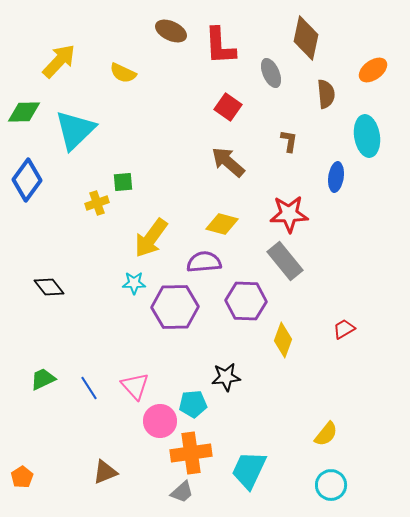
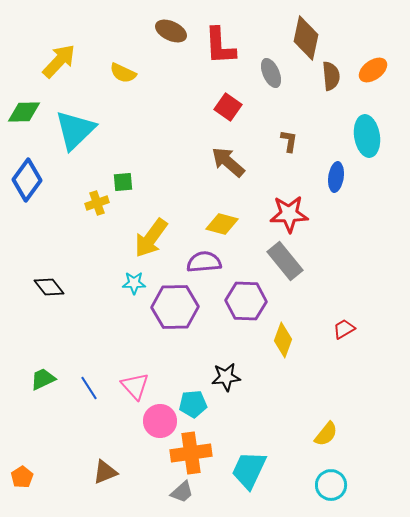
brown semicircle at (326, 94): moved 5 px right, 18 px up
